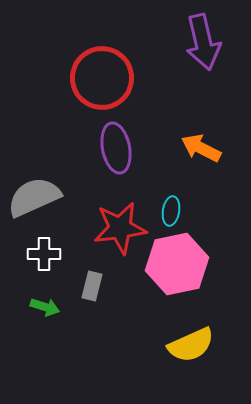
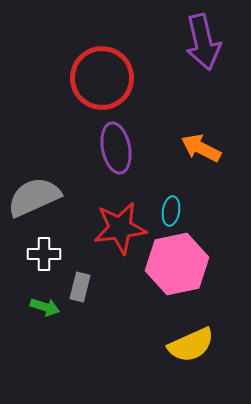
gray rectangle: moved 12 px left, 1 px down
